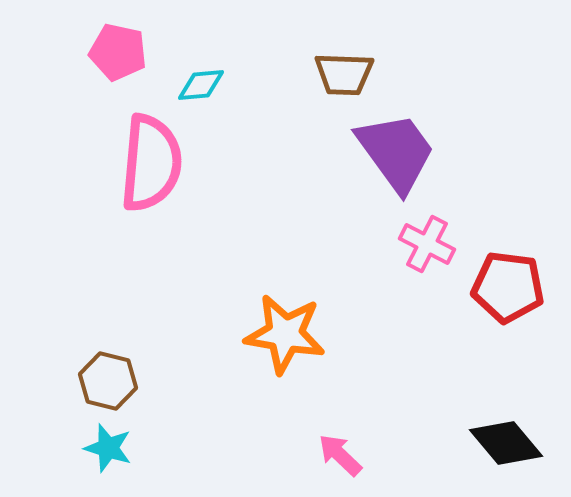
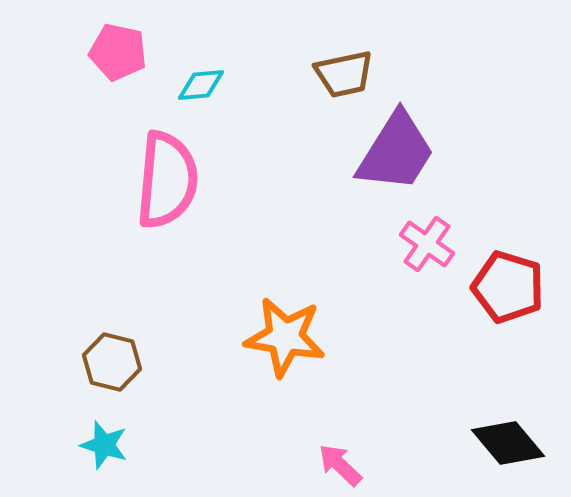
brown trapezoid: rotated 14 degrees counterclockwise
purple trapezoid: rotated 68 degrees clockwise
pink semicircle: moved 16 px right, 17 px down
pink cross: rotated 8 degrees clockwise
red pentagon: rotated 10 degrees clockwise
orange star: moved 3 px down
brown hexagon: moved 4 px right, 19 px up
black diamond: moved 2 px right
cyan star: moved 4 px left, 3 px up
pink arrow: moved 10 px down
